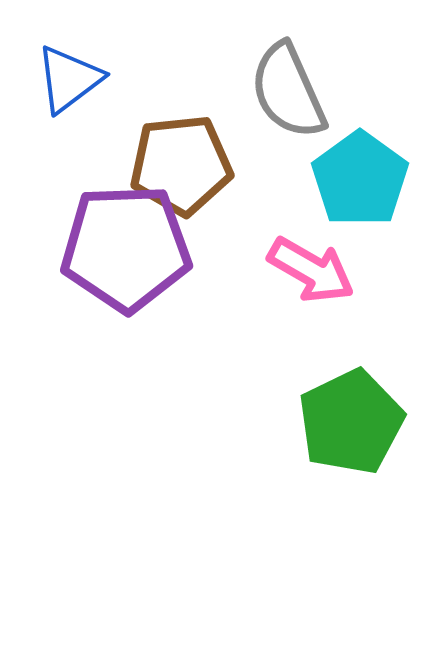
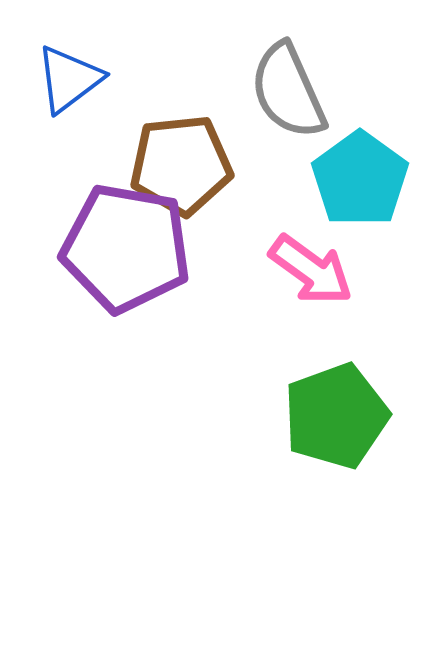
purple pentagon: rotated 12 degrees clockwise
pink arrow: rotated 6 degrees clockwise
green pentagon: moved 15 px left, 6 px up; rotated 6 degrees clockwise
